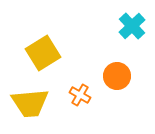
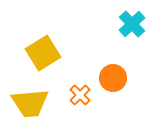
cyan cross: moved 2 px up
orange circle: moved 4 px left, 2 px down
orange cross: rotated 15 degrees clockwise
